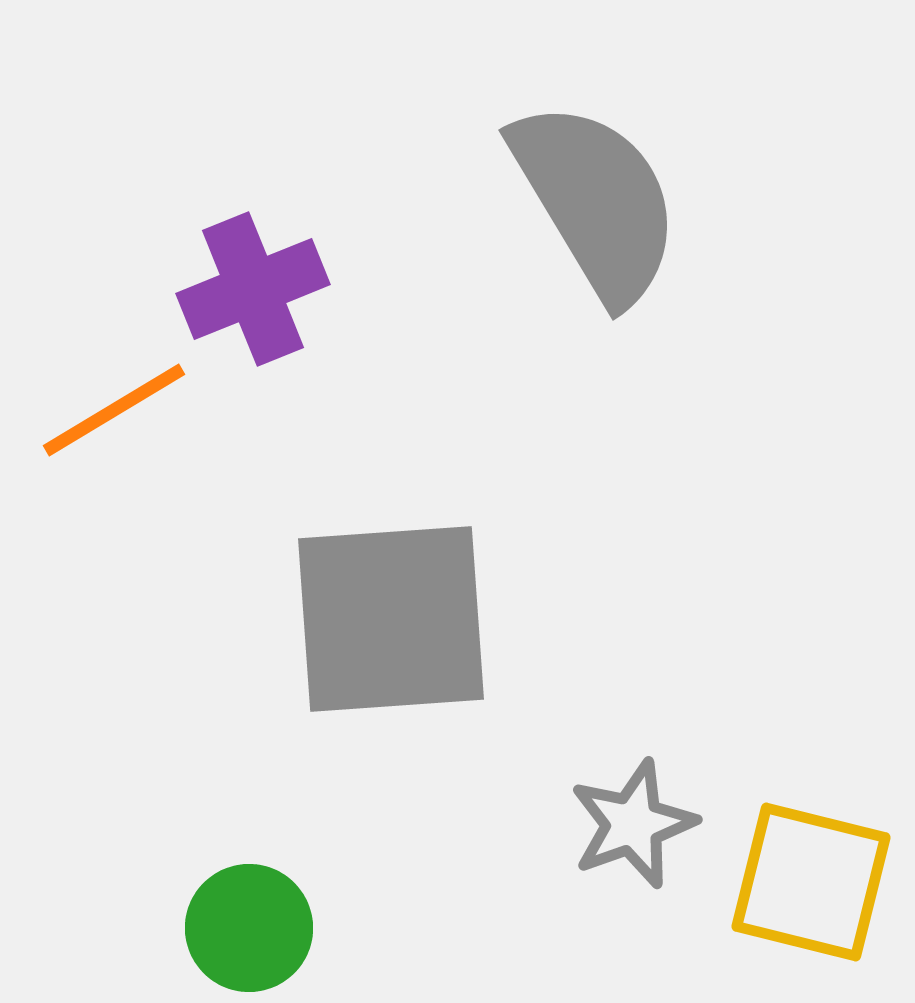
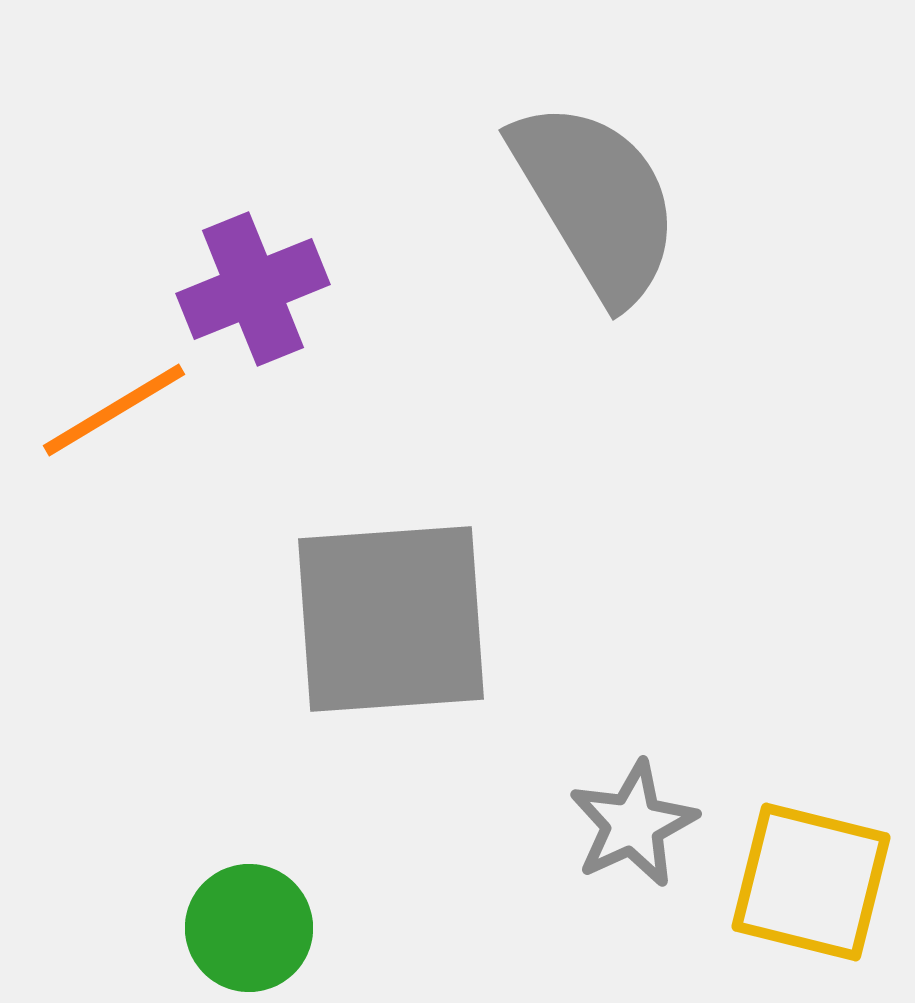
gray star: rotated 5 degrees counterclockwise
